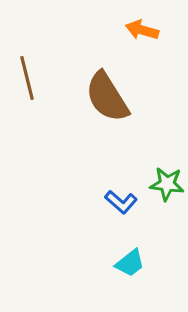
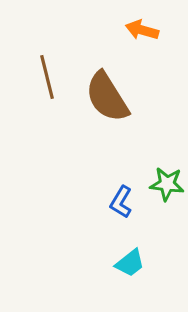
brown line: moved 20 px right, 1 px up
blue L-shape: rotated 80 degrees clockwise
